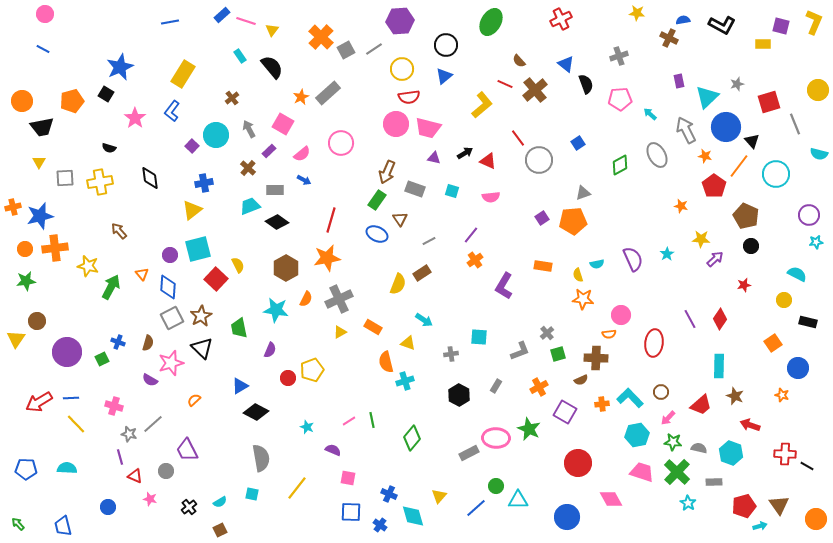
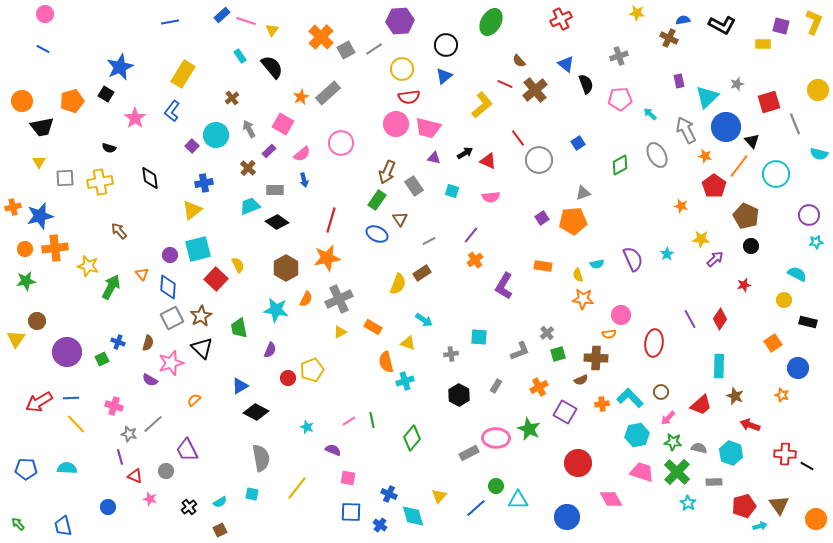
blue arrow at (304, 180): rotated 48 degrees clockwise
gray rectangle at (415, 189): moved 1 px left, 3 px up; rotated 36 degrees clockwise
